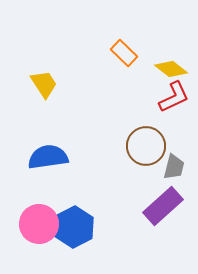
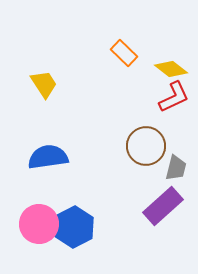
gray trapezoid: moved 2 px right, 1 px down
